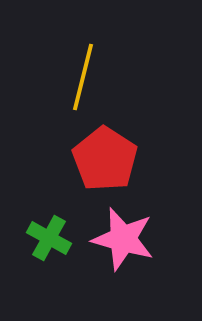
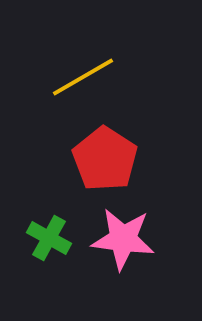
yellow line: rotated 46 degrees clockwise
pink star: rotated 8 degrees counterclockwise
